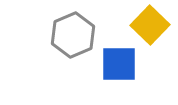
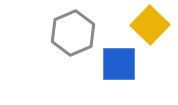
gray hexagon: moved 2 px up
